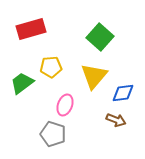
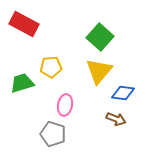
red rectangle: moved 7 px left, 5 px up; rotated 44 degrees clockwise
yellow triangle: moved 5 px right, 5 px up
green trapezoid: rotated 20 degrees clockwise
blue diamond: rotated 15 degrees clockwise
pink ellipse: rotated 10 degrees counterclockwise
brown arrow: moved 1 px up
